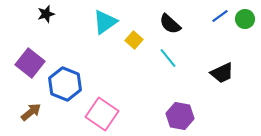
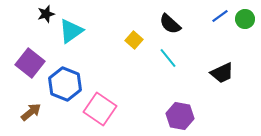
cyan triangle: moved 34 px left, 9 px down
pink square: moved 2 px left, 5 px up
